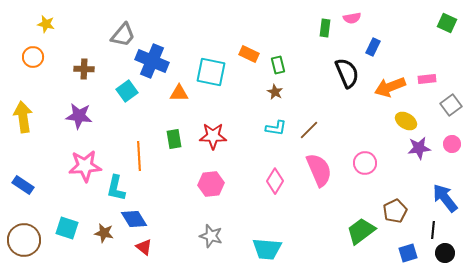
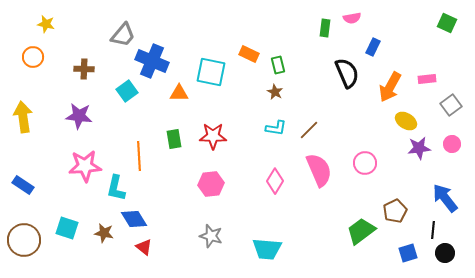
orange arrow at (390, 87): rotated 40 degrees counterclockwise
